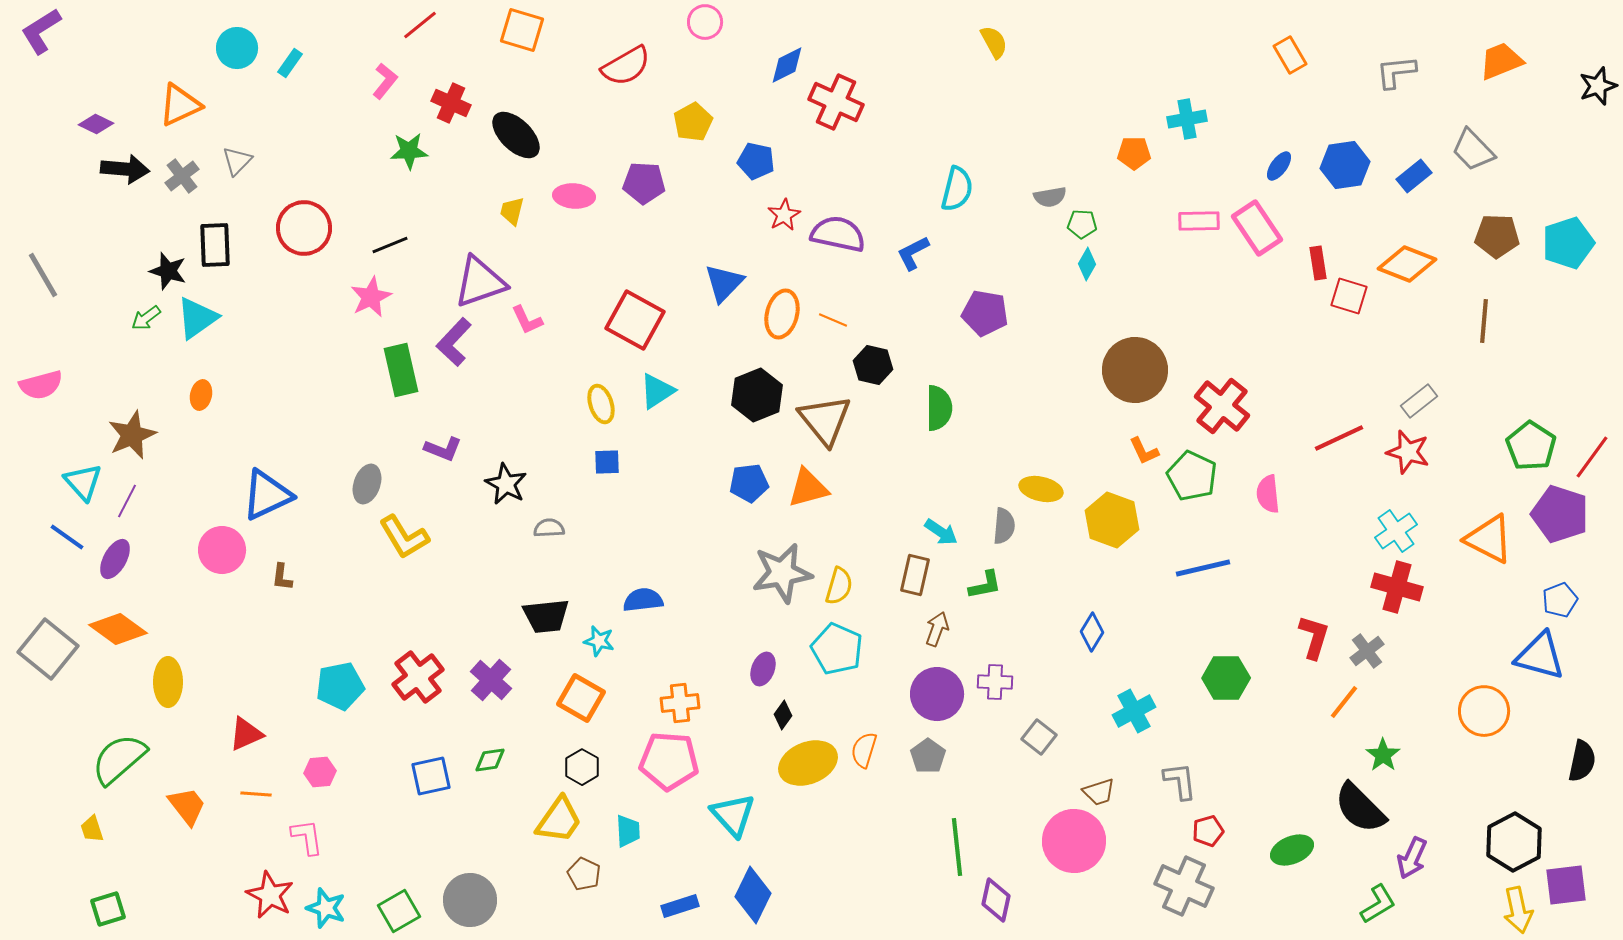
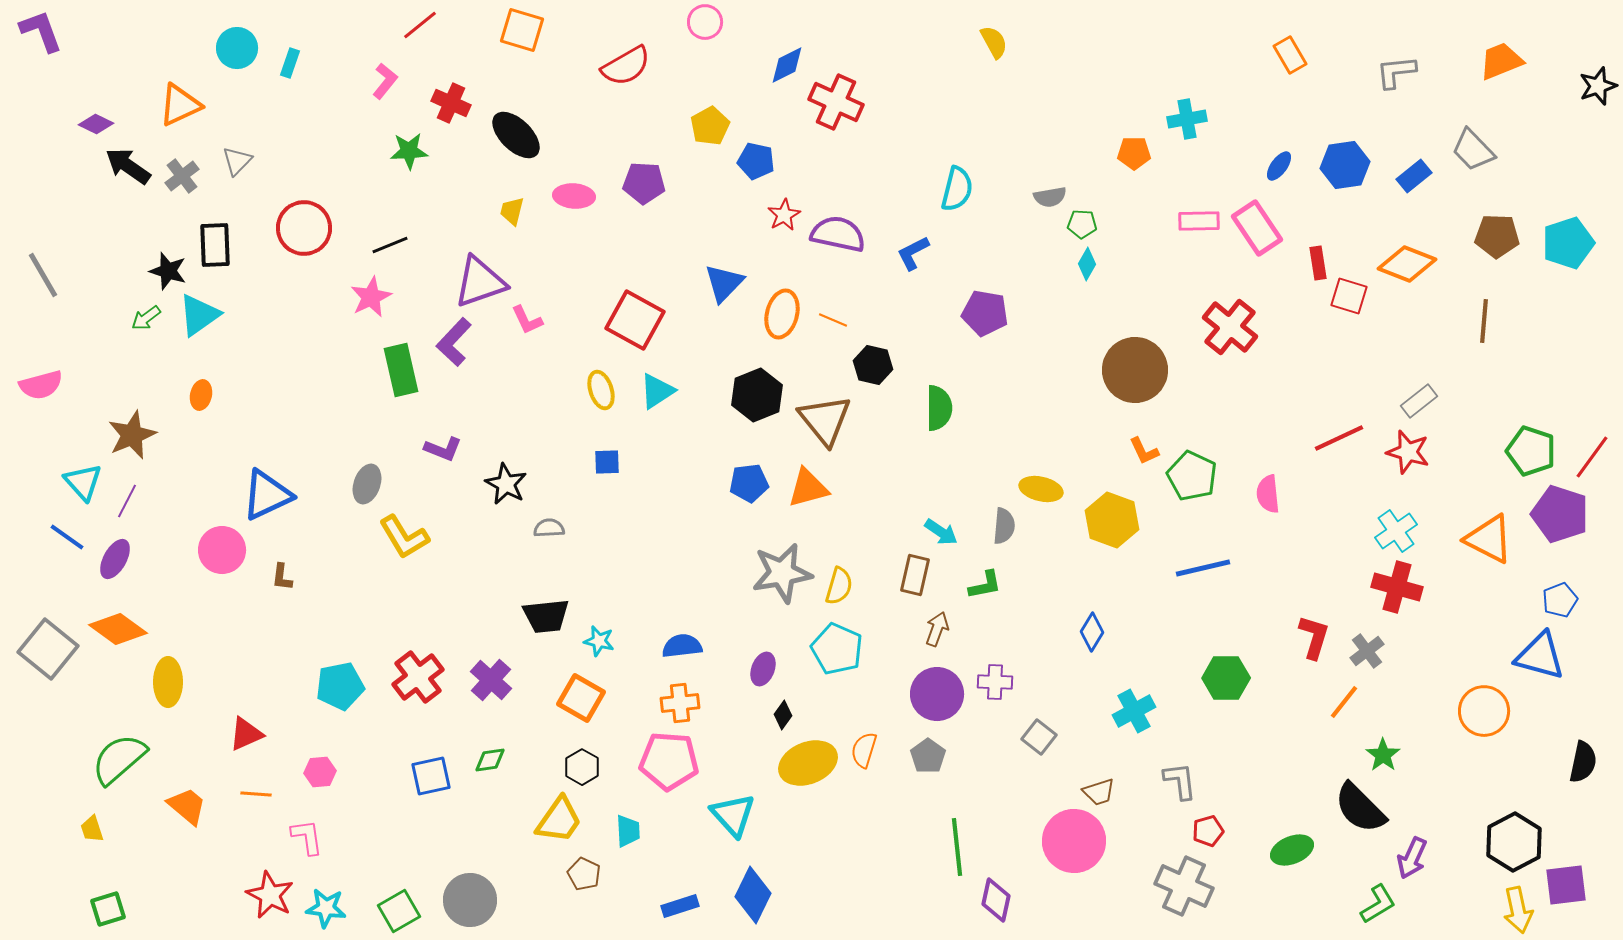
purple L-shape at (41, 31): rotated 102 degrees clockwise
cyan rectangle at (290, 63): rotated 16 degrees counterclockwise
yellow pentagon at (693, 122): moved 17 px right, 4 px down
black arrow at (125, 169): moved 3 px right, 3 px up; rotated 150 degrees counterclockwise
cyan triangle at (197, 318): moved 2 px right, 3 px up
yellow ellipse at (601, 404): moved 14 px up
red cross at (1222, 406): moved 8 px right, 79 px up
green pentagon at (1531, 446): moved 5 px down; rotated 15 degrees counterclockwise
blue semicircle at (643, 600): moved 39 px right, 46 px down
black semicircle at (1582, 761): moved 1 px right, 1 px down
orange trapezoid at (187, 806): rotated 12 degrees counterclockwise
cyan star at (326, 908): rotated 12 degrees counterclockwise
